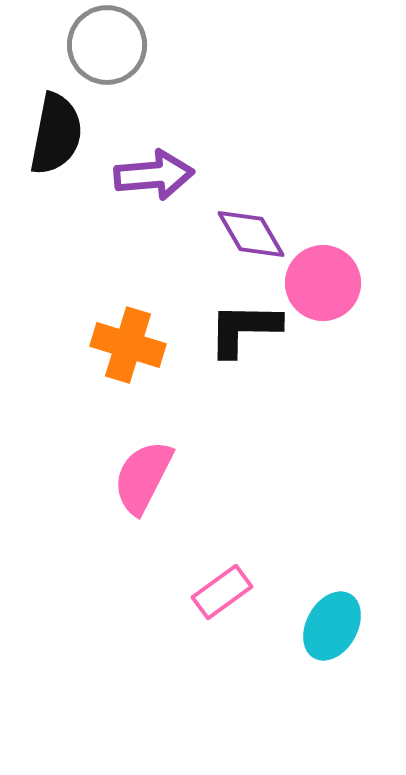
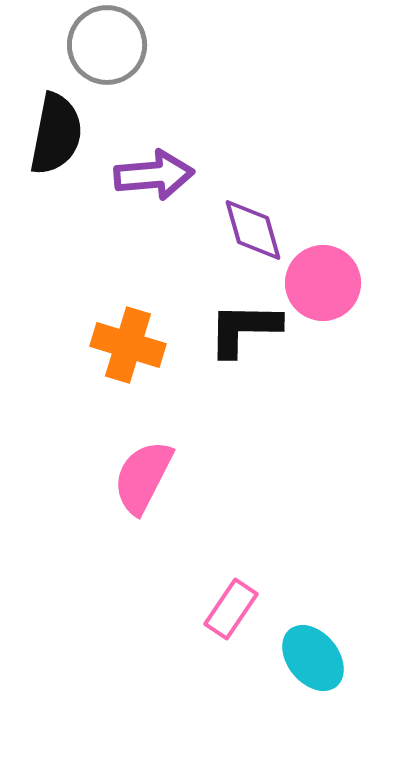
purple diamond: moved 2 px right, 4 px up; rotated 14 degrees clockwise
pink rectangle: moved 9 px right, 17 px down; rotated 20 degrees counterclockwise
cyan ellipse: moved 19 px left, 32 px down; rotated 68 degrees counterclockwise
